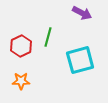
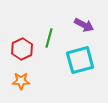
purple arrow: moved 2 px right, 12 px down
green line: moved 1 px right, 1 px down
red hexagon: moved 1 px right, 3 px down
